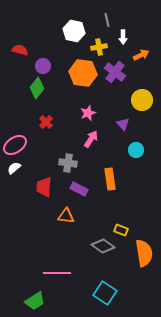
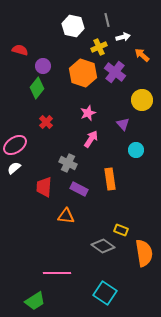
white hexagon: moved 1 px left, 5 px up
white arrow: rotated 104 degrees counterclockwise
yellow cross: rotated 14 degrees counterclockwise
orange arrow: moved 1 px right; rotated 112 degrees counterclockwise
orange hexagon: rotated 12 degrees clockwise
gray cross: rotated 18 degrees clockwise
